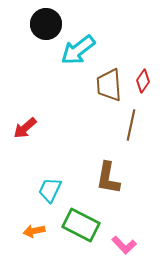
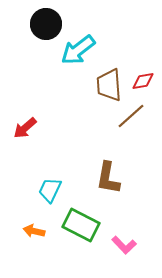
red diamond: rotated 45 degrees clockwise
brown line: moved 9 px up; rotated 36 degrees clockwise
orange arrow: rotated 25 degrees clockwise
